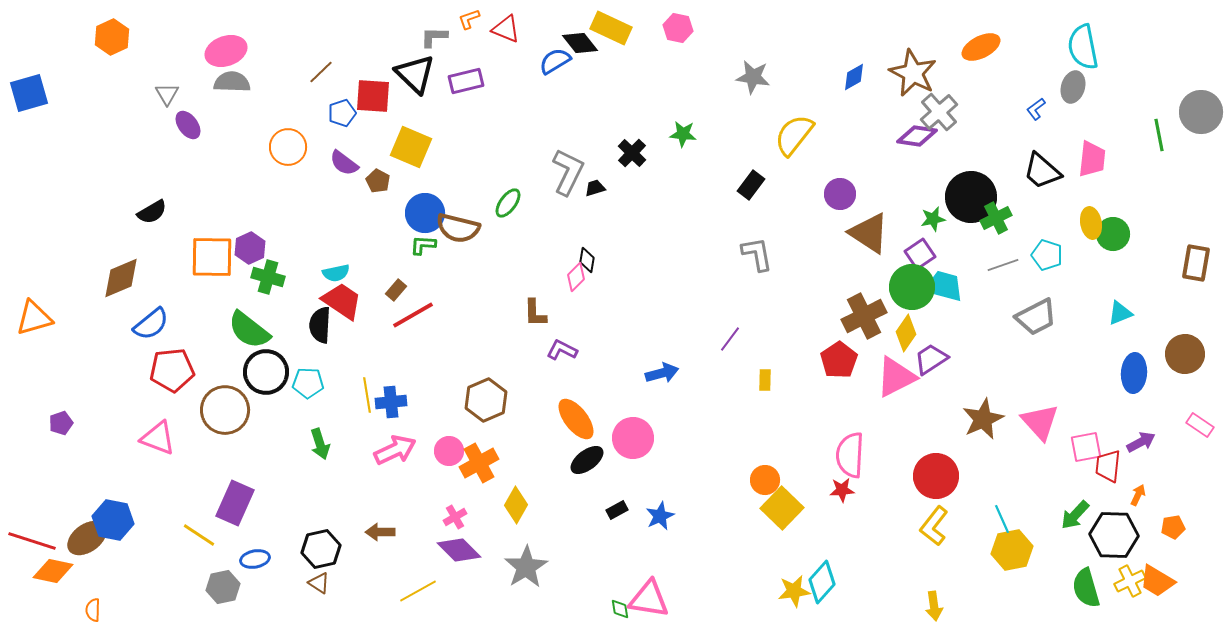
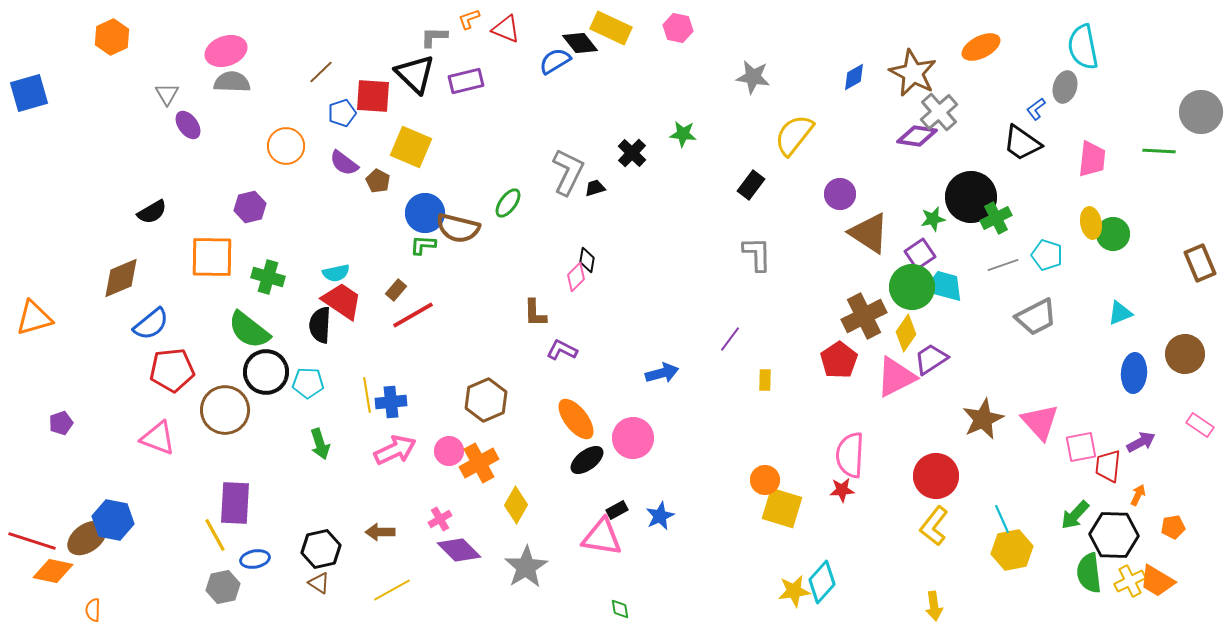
gray ellipse at (1073, 87): moved 8 px left
green line at (1159, 135): moved 16 px down; rotated 76 degrees counterclockwise
orange circle at (288, 147): moved 2 px left, 1 px up
black trapezoid at (1042, 171): moved 20 px left, 28 px up; rotated 6 degrees counterclockwise
purple hexagon at (250, 248): moved 41 px up; rotated 12 degrees clockwise
gray L-shape at (757, 254): rotated 9 degrees clockwise
brown rectangle at (1196, 263): moved 4 px right; rotated 33 degrees counterclockwise
pink square at (1086, 447): moved 5 px left
purple rectangle at (235, 503): rotated 21 degrees counterclockwise
yellow square at (782, 508): rotated 27 degrees counterclockwise
pink cross at (455, 517): moved 15 px left, 2 px down
yellow line at (199, 535): moved 16 px right; rotated 28 degrees clockwise
green semicircle at (1086, 588): moved 3 px right, 15 px up; rotated 9 degrees clockwise
yellow line at (418, 591): moved 26 px left, 1 px up
pink triangle at (649, 599): moved 47 px left, 62 px up
